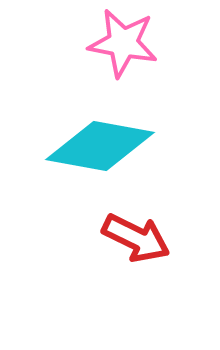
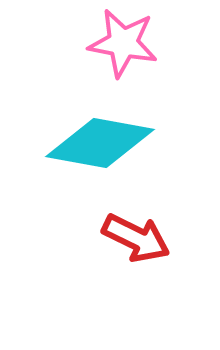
cyan diamond: moved 3 px up
